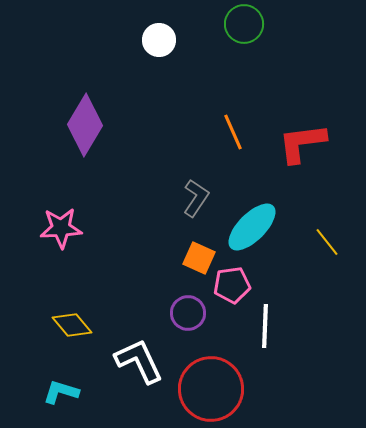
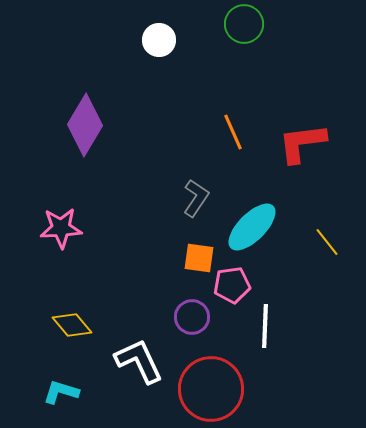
orange square: rotated 16 degrees counterclockwise
purple circle: moved 4 px right, 4 px down
